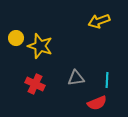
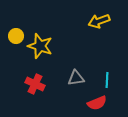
yellow circle: moved 2 px up
